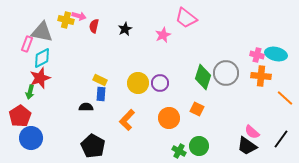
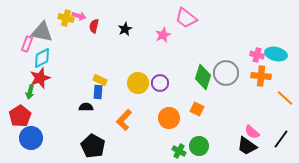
yellow cross: moved 2 px up
blue rectangle: moved 3 px left, 2 px up
orange L-shape: moved 3 px left
